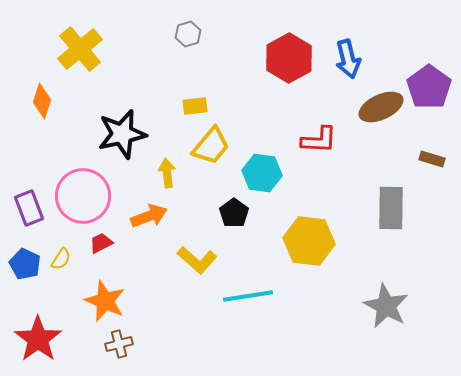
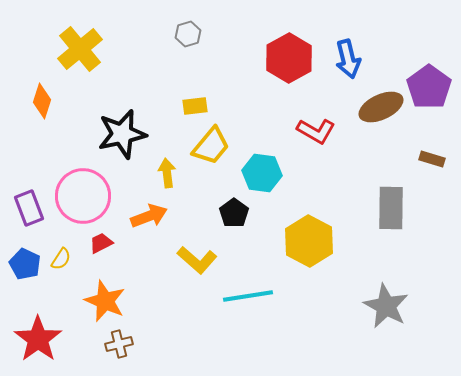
red L-shape: moved 3 px left, 9 px up; rotated 27 degrees clockwise
yellow hexagon: rotated 21 degrees clockwise
